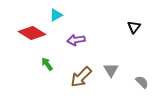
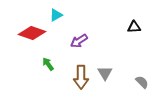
black triangle: rotated 48 degrees clockwise
red diamond: rotated 12 degrees counterclockwise
purple arrow: moved 3 px right, 1 px down; rotated 24 degrees counterclockwise
green arrow: moved 1 px right
gray triangle: moved 6 px left, 3 px down
brown arrow: rotated 45 degrees counterclockwise
